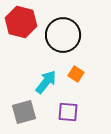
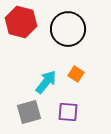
black circle: moved 5 px right, 6 px up
gray square: moved 5 px right
